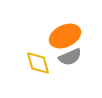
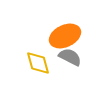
gray semicircle: rotated 130 degrees counterclockwise
